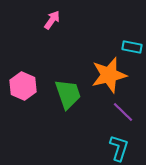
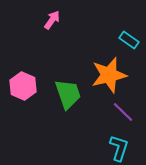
cyan rectangle: moved 3 px left, 7 px up; rotated 24 degrees clockwise
